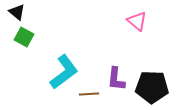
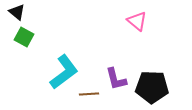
purple L-shape: rotated 20 degrees counterclockwise
